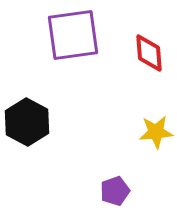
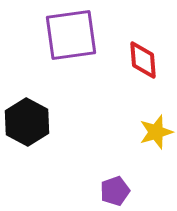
purple square: moved 2 px left
red diamond: moved 6 px left, 7 px down
yellow star: rotated 12 degrees counterclockwise
